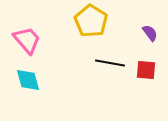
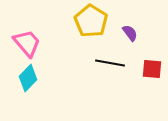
purple semicircle: moved 20 px left
pink trapezoid: moved 3 px down
red square: moved 6 px right, 1 px up
cyan diamond: moved 2 px up; rotated 60 degrees clockwise
